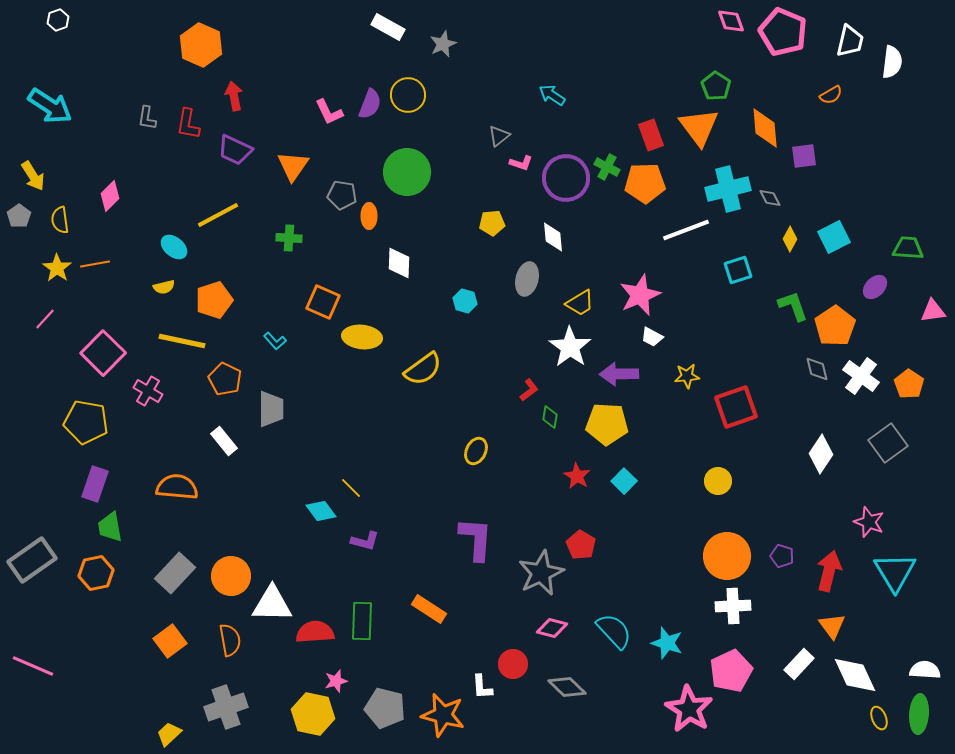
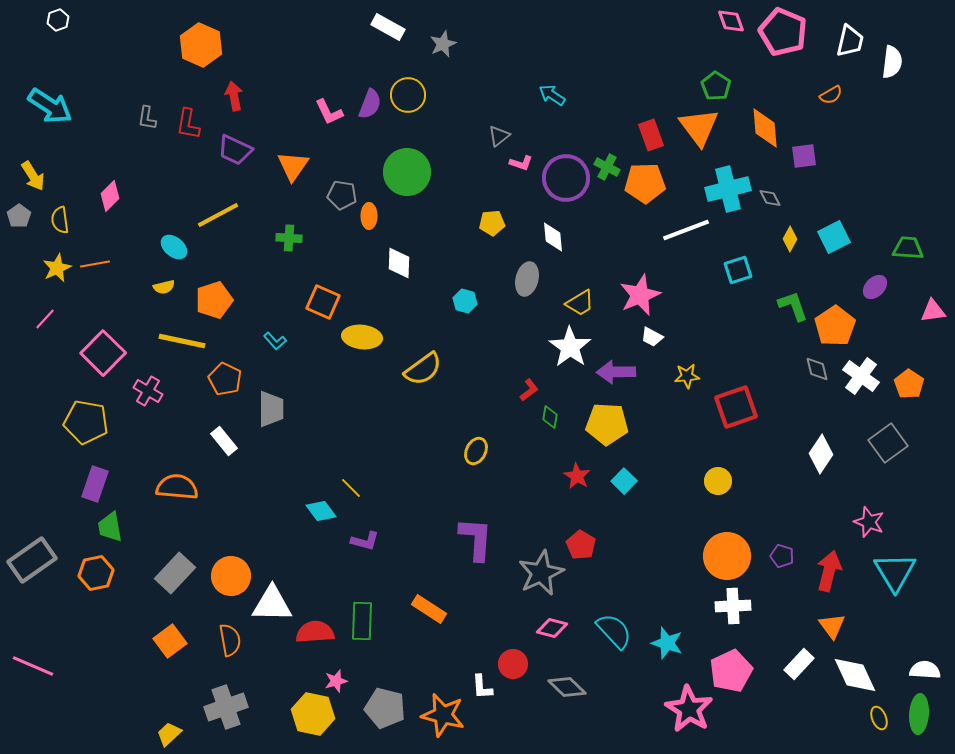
yellow star at (57, 268): rotated 12 degrees clockwise
purple arrow at (619, 374): moved 3 px left, 2 px up
